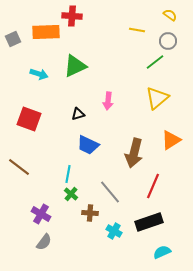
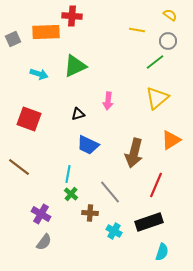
red line: moved 3 px right, 1 px up
cyan semicircle: rotated 132 degrees clockwise
